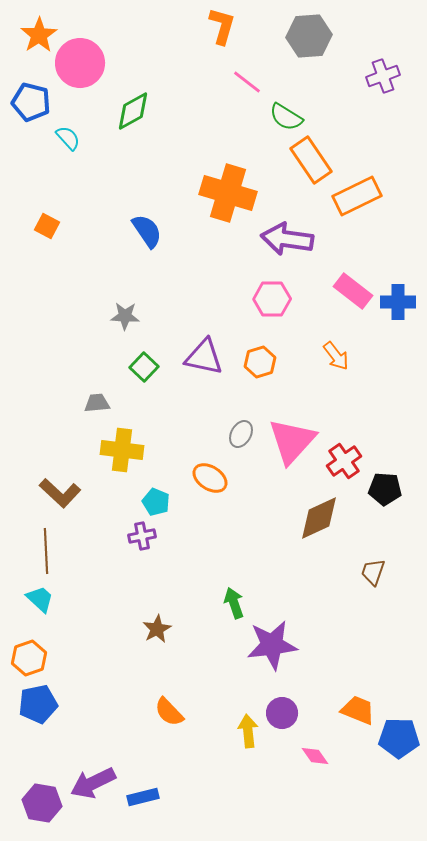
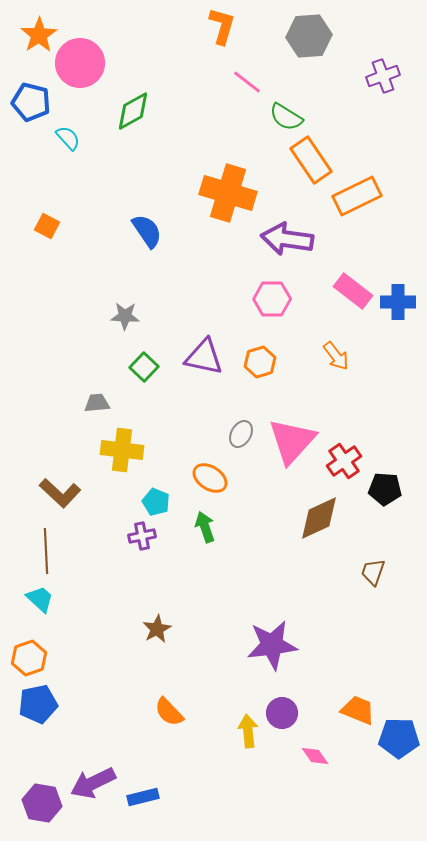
green arrow at (234, 603): moved 29 px left, 76 px up
